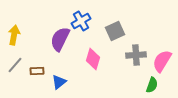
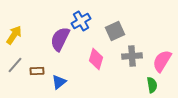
yellow arrow: rotated 24 degrees clockwise
gray cross: moved 4 px left, 1 px down
pink diamond: moved 3 px right
green semicircle: rotated 28 degrees counterclockwise
